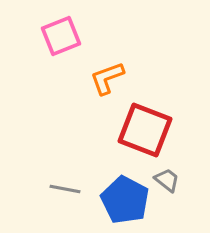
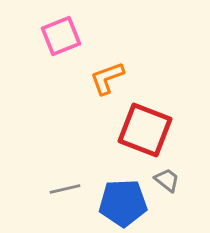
gray line: rotated 24 degrees counterclockwise
blue pentagon: moved 2 px left, 3 px down; rotated 30 degrees counterclockwise
